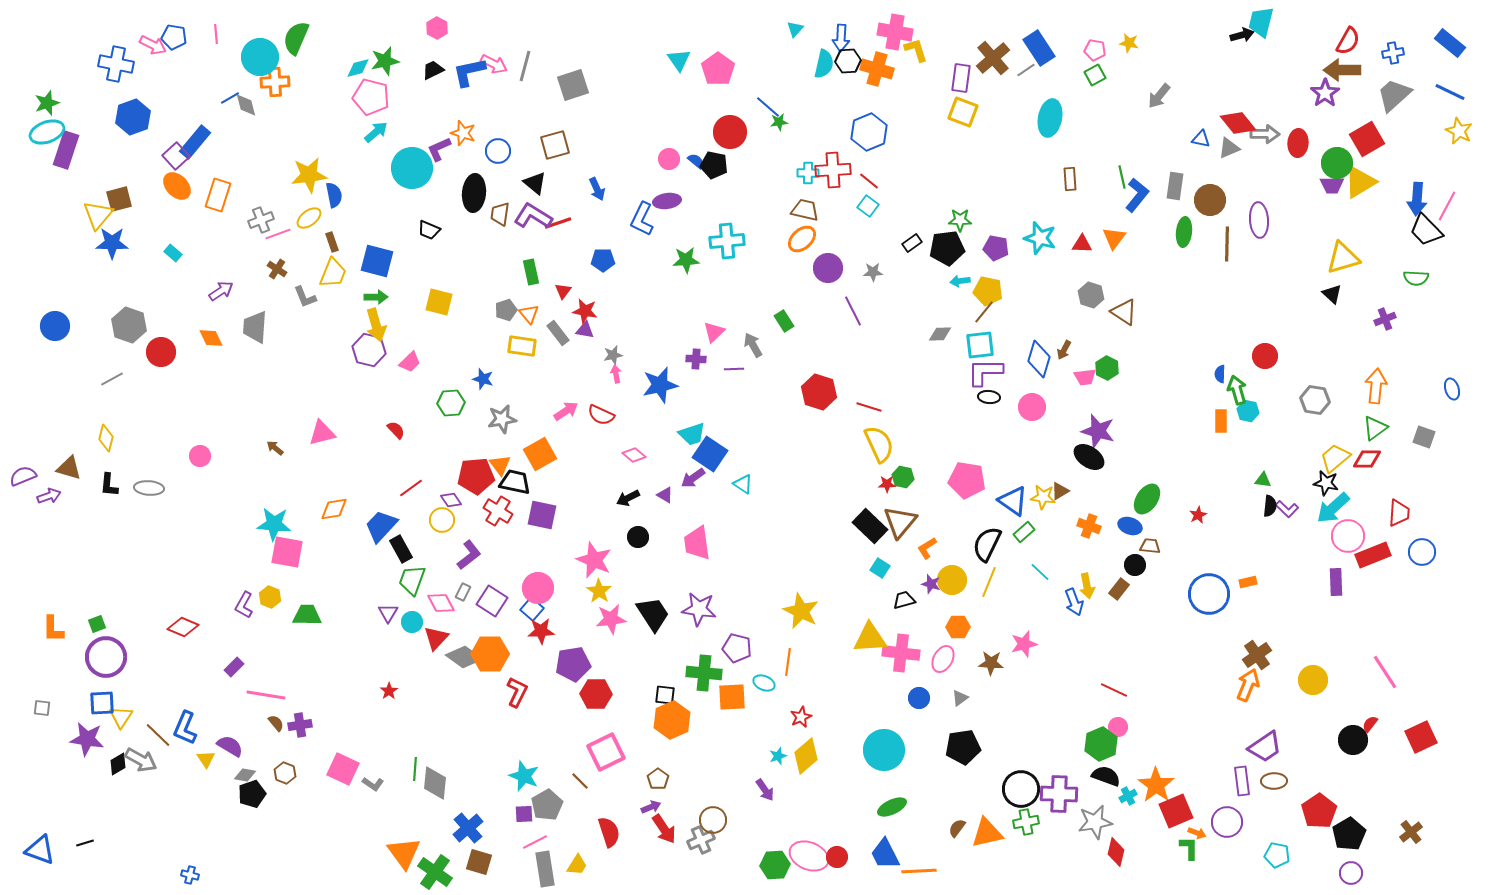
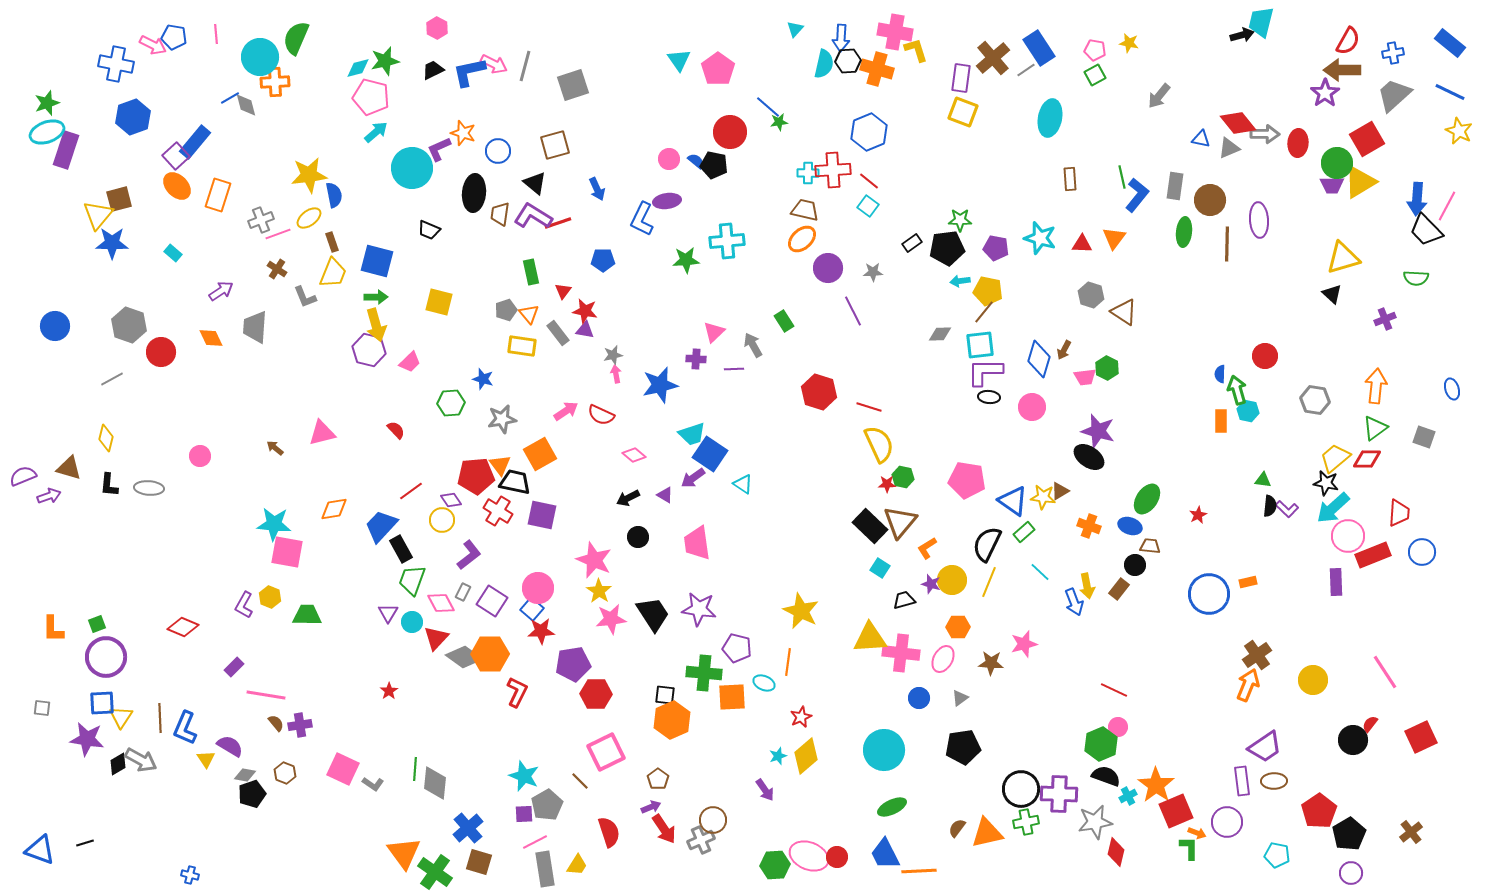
red line at (411, 488): moved 3 px down
brown line at (158, 735): moved 2 px right, 17 px up; rotated 44 degrees clockwise
